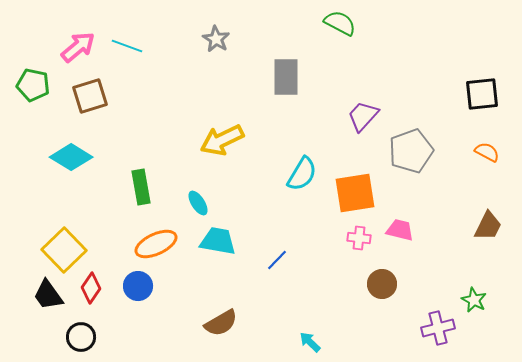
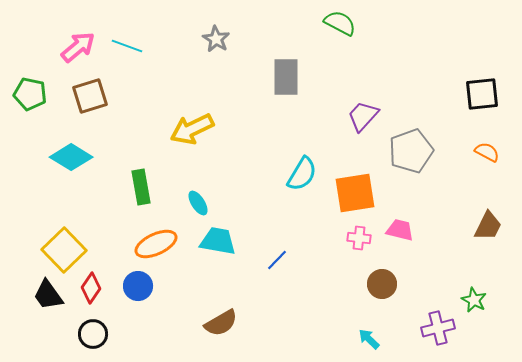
green pentagon: moved 3 px left, 9 px down
yellow arrow: moved 30 px left, 11 px up
black circle: moved 12 px right, 3 px up
cyan arrow: moved 59 px right, 3 px up
